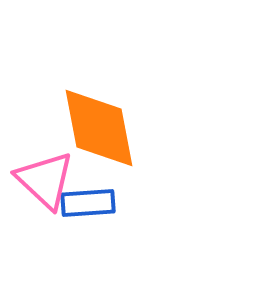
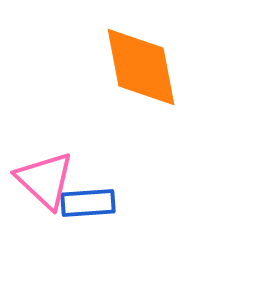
orange diamond: moved 42 px right, 61 px up
